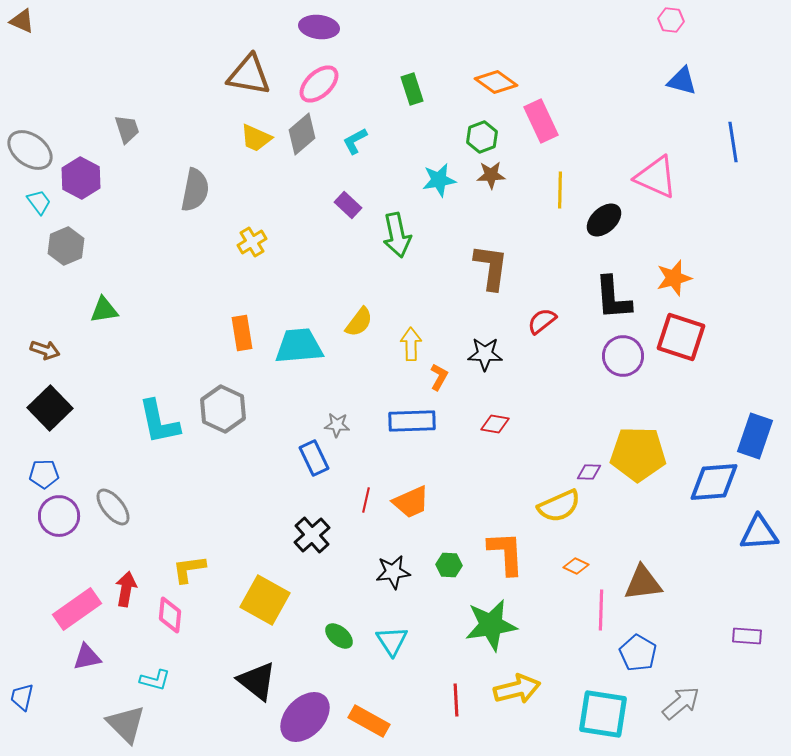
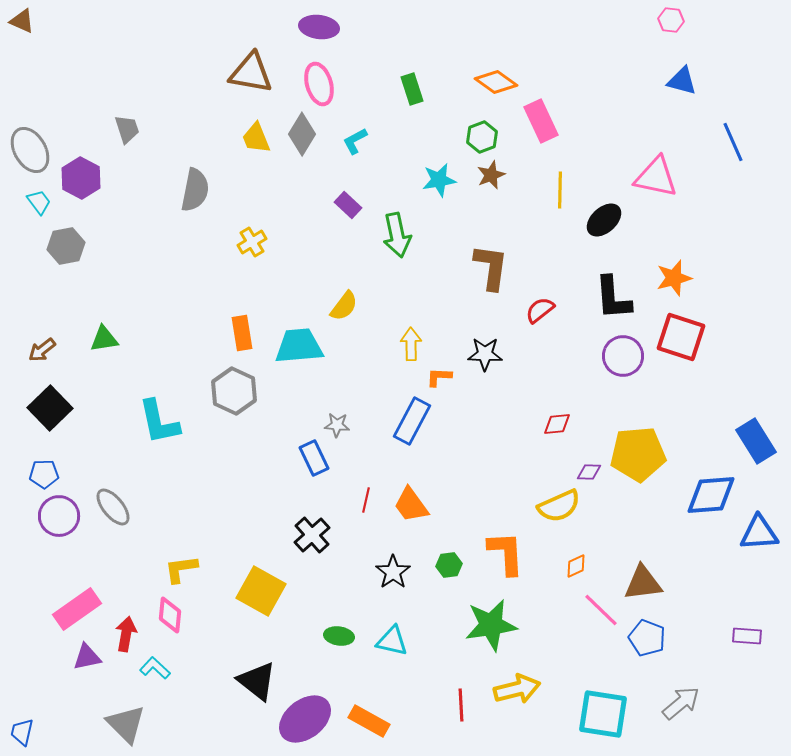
brown triangle at (249, 75): moved 2 px right, 2 px up
pink ellipse at (319, 84): rotated 63 degrees counterclockwise
gray diamond at (302, 134): rotated 18 degrees counterclockwise
yellow trapezoid at (256, 138): rotated 44 degrees clockwise
blue line at (733, 142): rotated 15 degrees counterclockwise
gray ellipse at (30, 150): rotated 24 degrees clockwise
brown star at (491, 175): rotated 20 degrees counterclockwise
pink triangle at (656, 177): rotated 12 degrees counterclockwise
gray hexagon at (66, 246): rotated 12 degrees clockwise
green triangle at (104, 310): moved 29 px down
red semicircle at (542, 321): moved 2 px left, 11 px up
yellow semicircle at (359, 322): moved 15 px left, 16 px up
brown arrow at (45, 350): moved 3 px left; rotated 124 degrees clockwise
orange L-shape at (439, 377): rotated 116 degrees counterclockwise
gray hexagon at (223, 409): moved 11 px right, 18 px up
blue rectangle at (412, 421): rotated 60 degrees counterclockwise
red diamond at (495, 424): moved 62 px right; rotated 16 degrees counterclockwise
blue rectangle at (755, 436): moved 1 px right, 5 px down; rotated 51 degrees counterclockwise
yellow pentagon at (638, 454): rotated 6 degrees counterclockwise
blue diamond at (714, 482): moved 3 px left, 13 px down
orange trapezoid at (411, 502): moved 3 px down; rotated 78 degrees clockwise
green hexagon at (449, 565): rotated 10 degrees counterclockwise
orange diamond at (576, 566): rotated 50 degrees counterclockwise
yellow L-shape at (189, 569): moved 8 px left
black star at (393, 572): rotated 28 degrees counterclockwise
red arrow at (126, 589): moved 45 px down
yellow square at (265, 600): moved 4 px left, 9 px up
pink line at (601, 610): rotated 48 degrees counterclockwise
green ellipse at (339, 636): rotated 32 degrees counterclockwise
cyan triangle at (392, 641): rotated 44 degrees counterclockwise
blue pentagon at (638, 653): moved 9 px right, 15 px up; rotated 9 degrees counterclockwise
cyan L-shape at (155, 680): moved 12 px up; rotated 152 degrees counterclockwise
blue trapezoid at (22, 697): moved 35 px down
red line at (456, 700): moved 5 px right, 5 px down
purple ellipse at (305, 717): moved 2 px down; rotated 8 degrees clockwise
